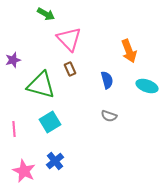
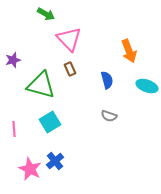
pink star: moved 6 px right, 2 px up
